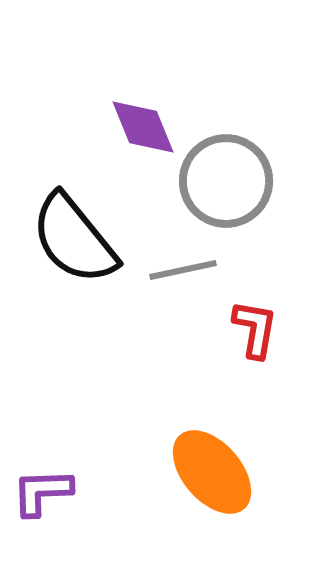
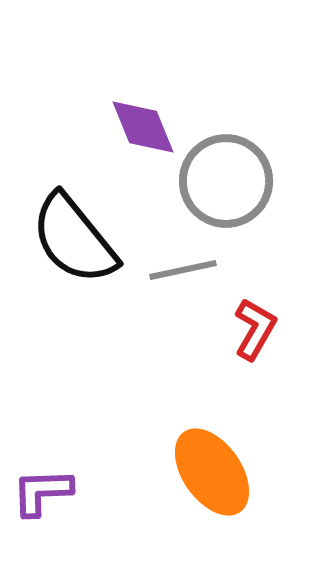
red L-shape: rotated 20 degrees clockwise
orange ellipse: rotated 6 degrees clockwise
